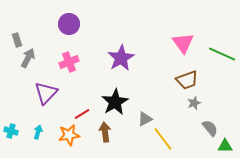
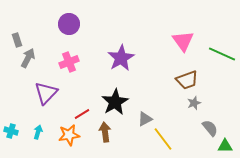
pink triangle: moved 2 px up
